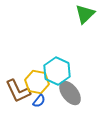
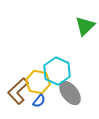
green triangle: moved 12 px down
yellow hexagon: moved 1 px right
brown L-shape: rotated 72 degrees clockwise
